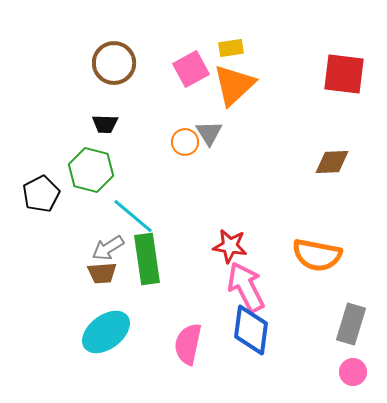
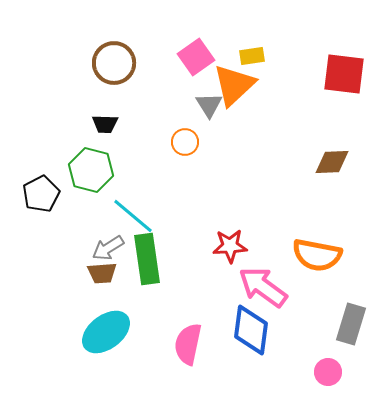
yellow rectangle: moved 21 px right, 8 px down
pink square: moved 5 px right, 12 px up; rotated 6 degrees counterclockwise
gray triangle: moved 28 px up
red star: rotated 12 degrees counterclockwise
pink arrow: moved 17 px right; rotated 27 degrees counterclockwise
pink circle: moved 25 px left
